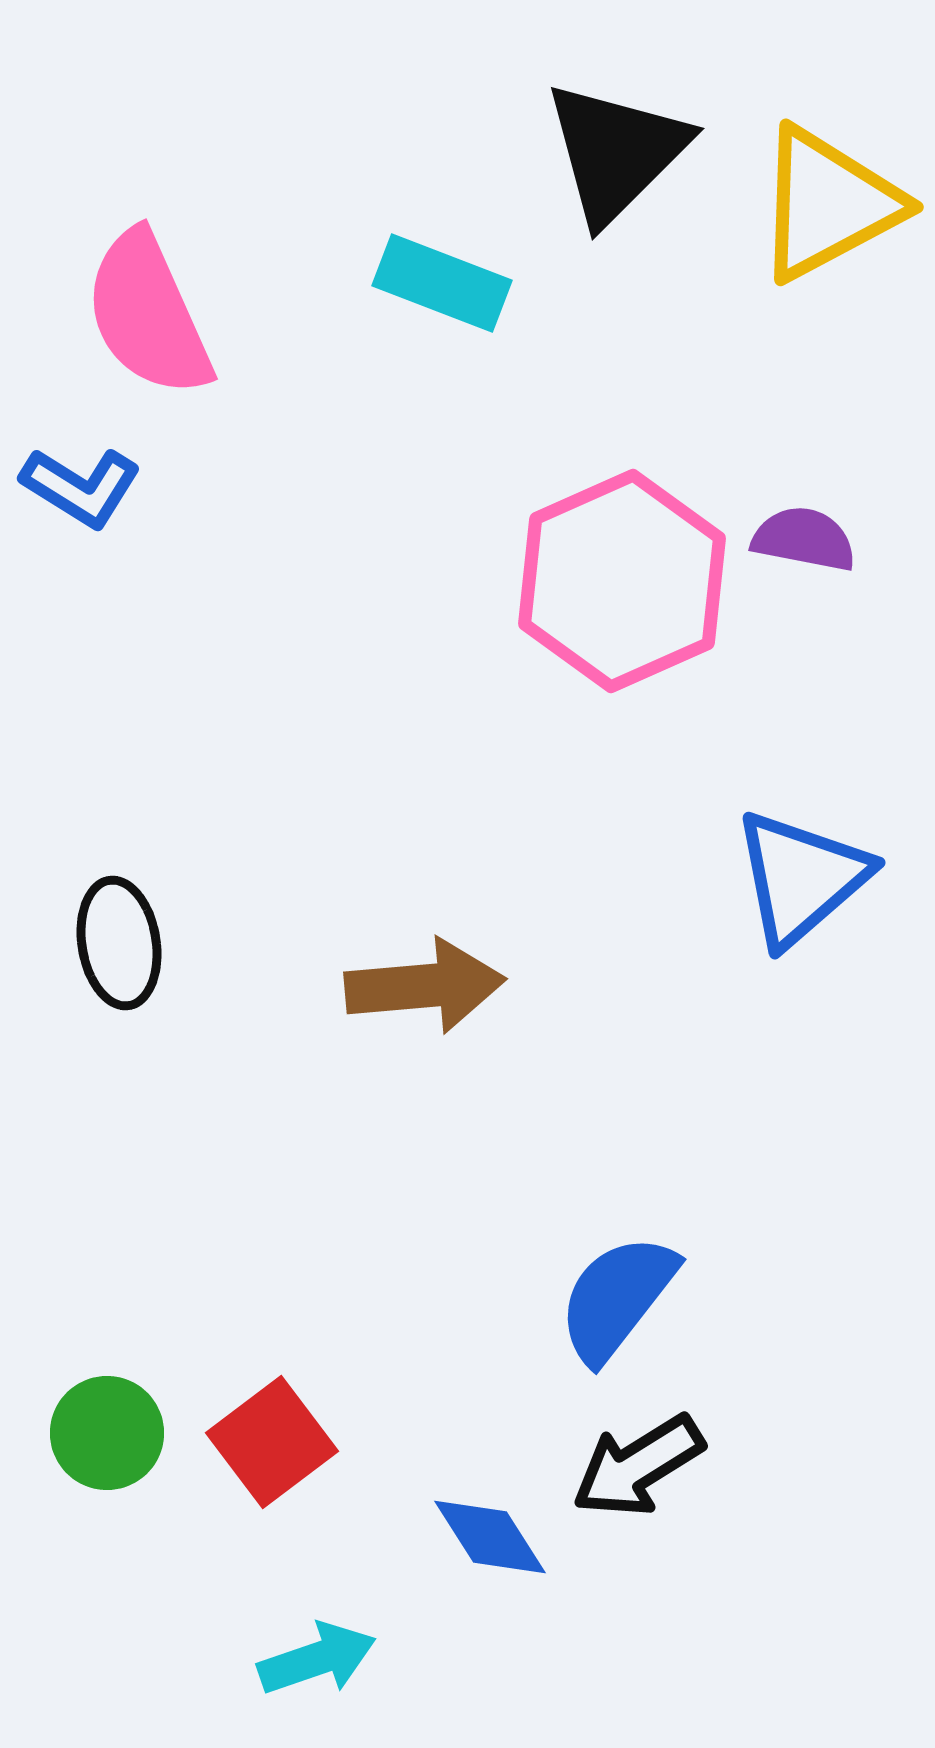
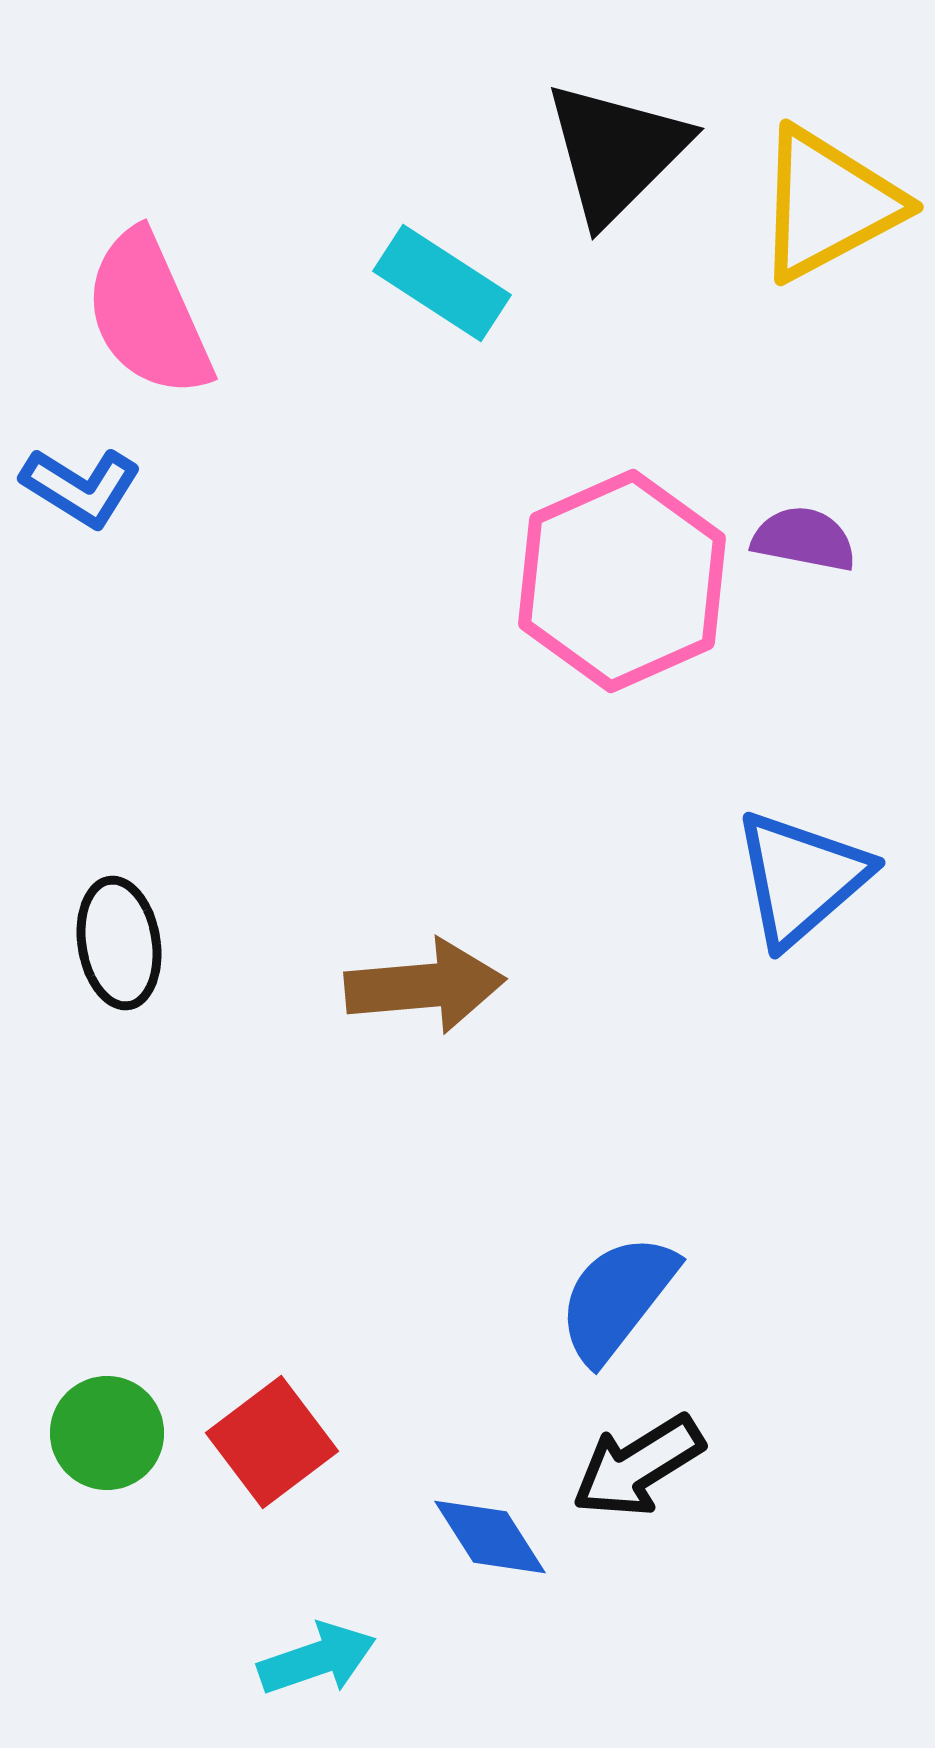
cyan rectangle: rotated 12 degrees clockwise
